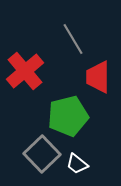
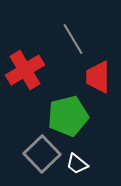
red cross: moved 1 px up; rotated 9 degrees clockwise
